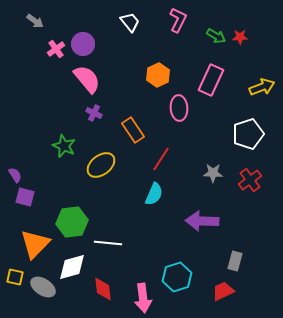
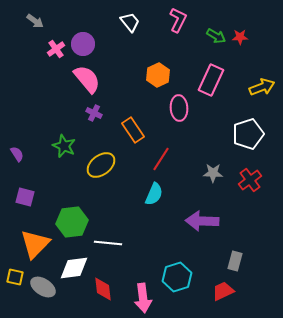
purple semicircle: moved 2 px right, 21 px up
white diamond: moved 2 px right, 1 px down; rotated 8 degrees clockwise
